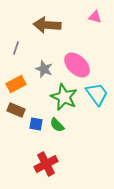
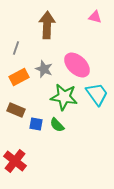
brown arrow: rotated 88 degrees clockwise
orange rectangle: moved 3 px right, 7 px up
green star: rotated 16 degrees counterclockwise
red cross: moved 31 px left, 3 px up; rotated 25 degrees counterclockwise
